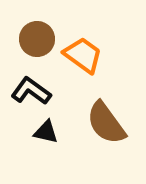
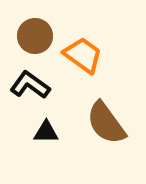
brown circle: moved 2 px left, 3 px up
black L-shape: moved 1 px left, 6 px up
black triangle: rotated 12 degrees counterclockwise
